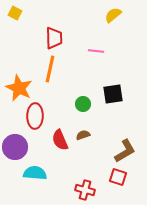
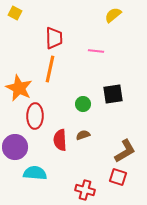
red semicircle: rotated 20 degrees clockwise
